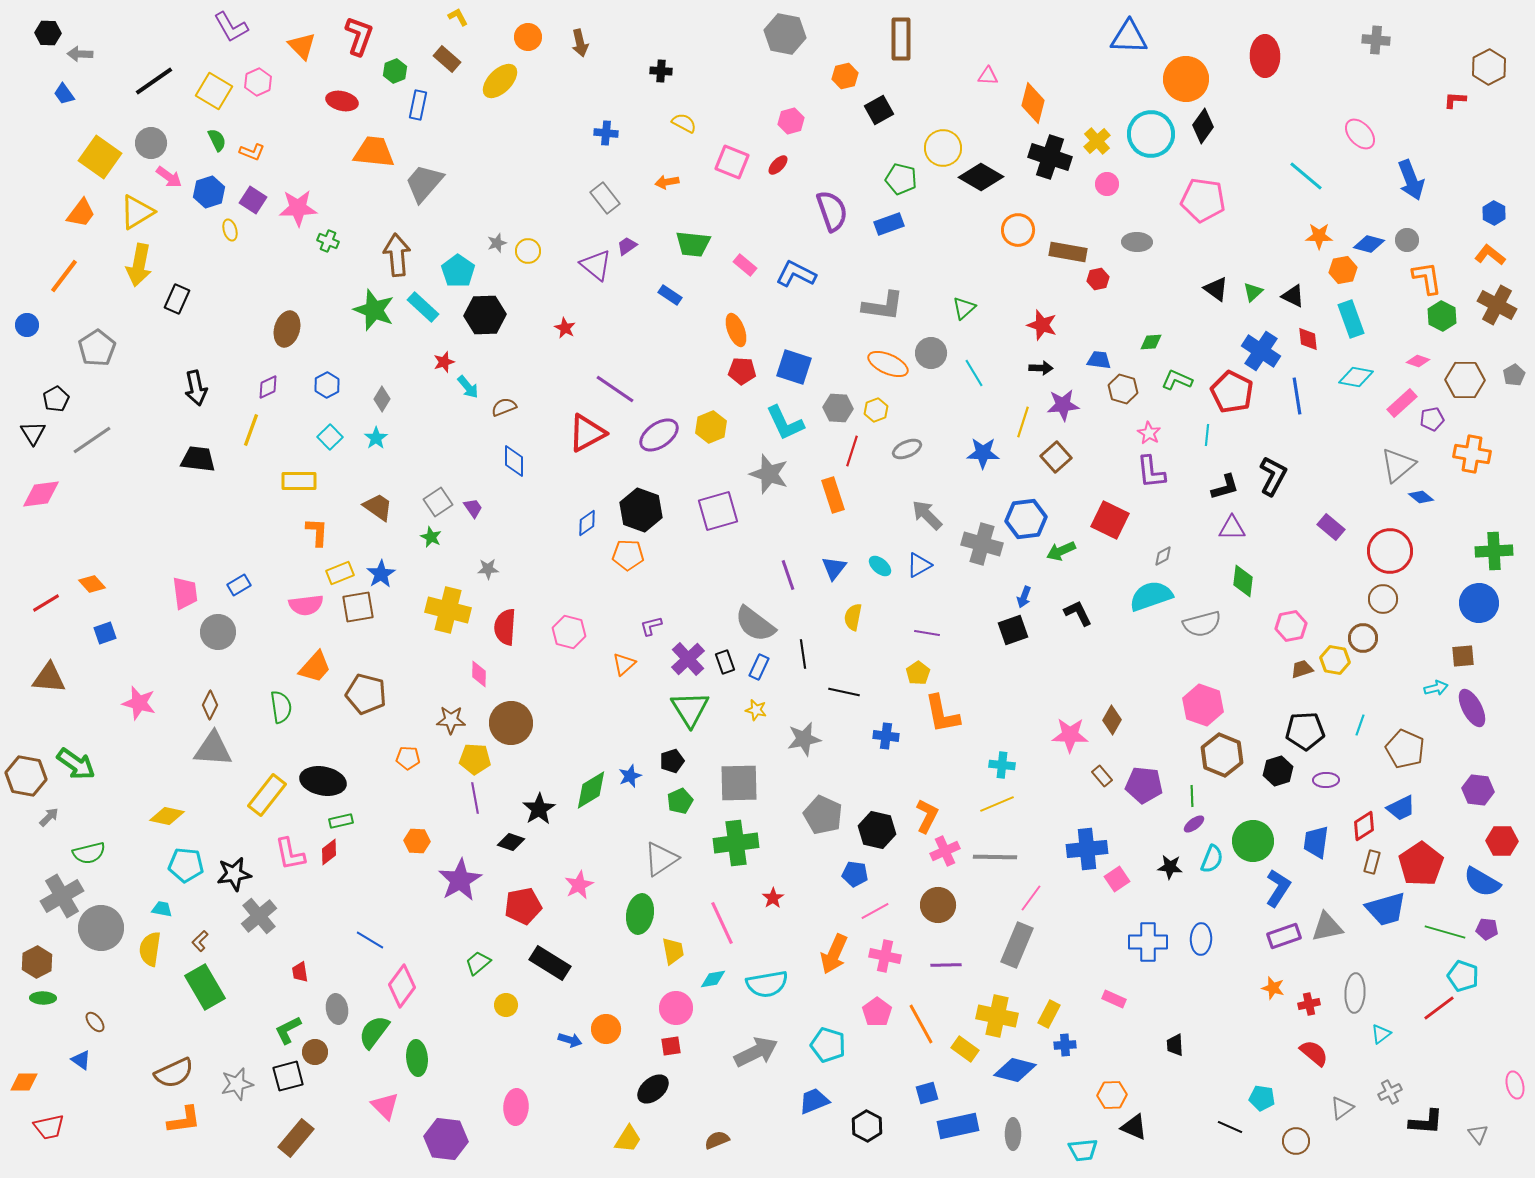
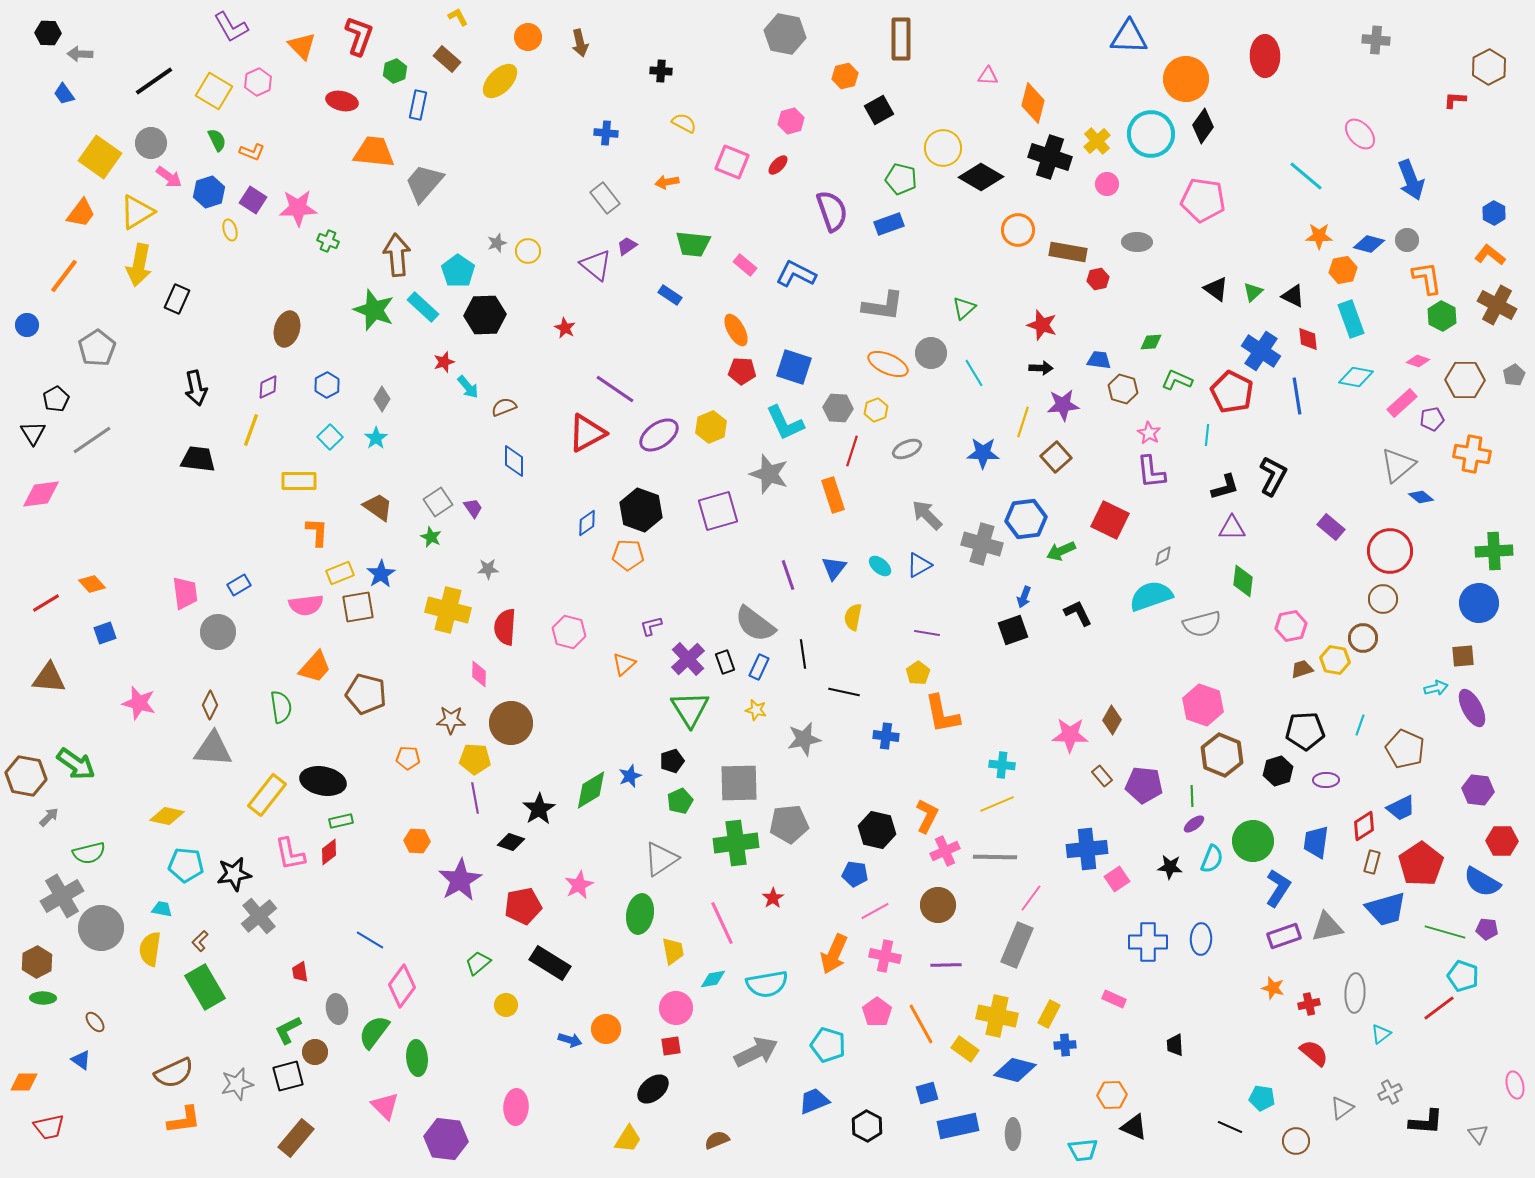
orange ellipse at (736, 330): rotated 8 degrees counterclockwise
gray pentagon at (823, 815): moved 34 px left, 9 px down; rotated 30 degrees counterclockwise
